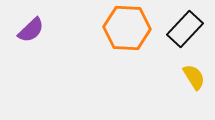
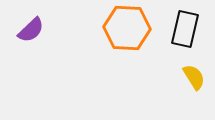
black rectangle: rotated 30 degrees counterclockwise
